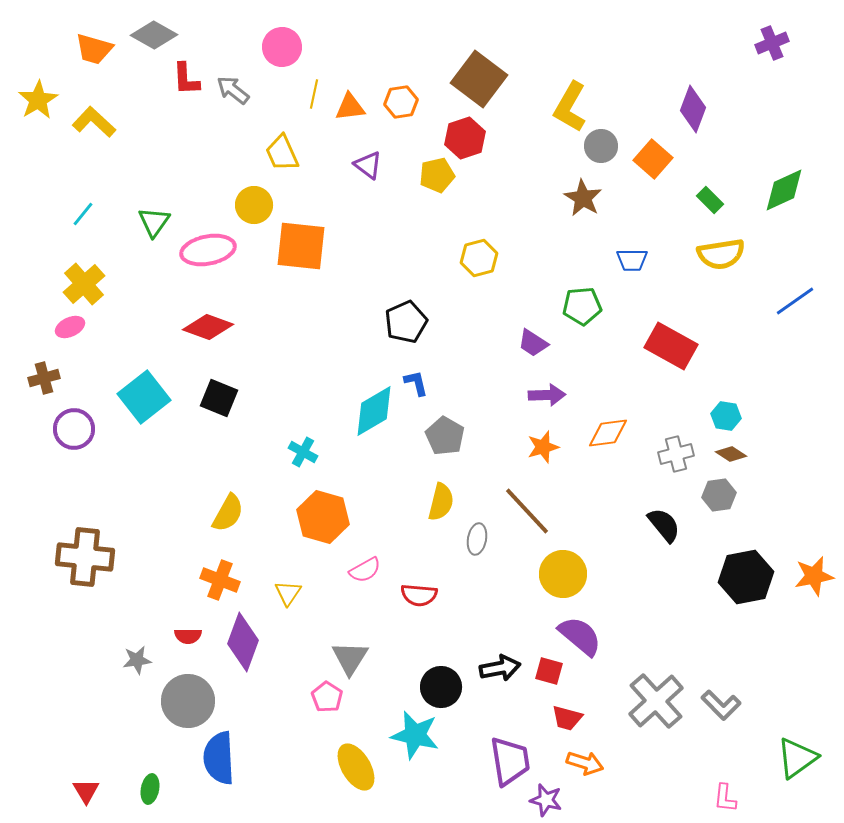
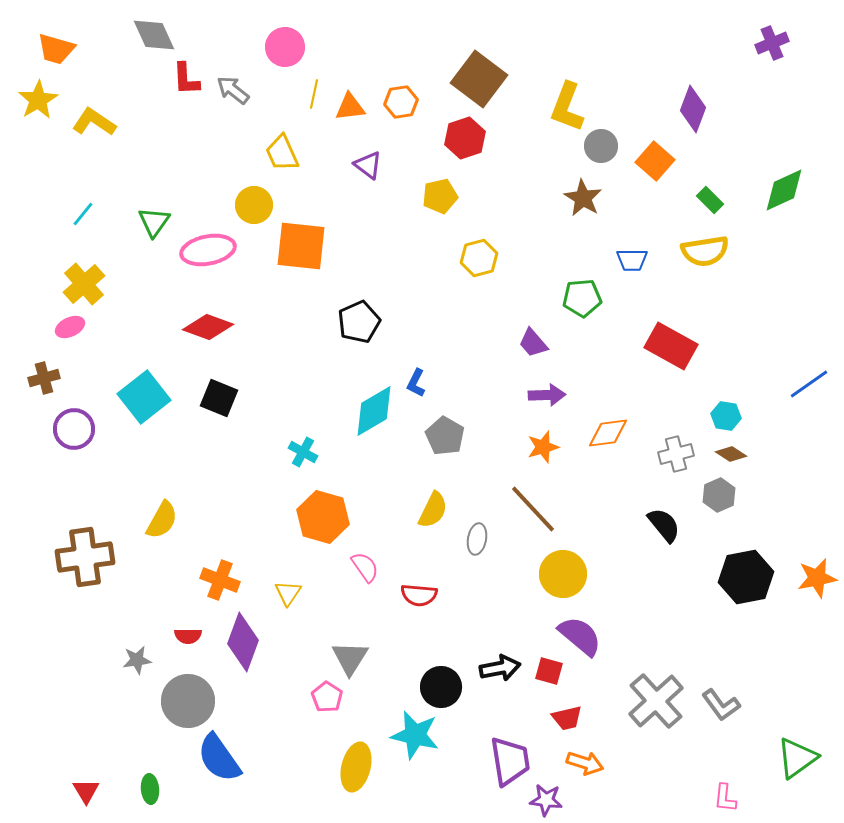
gray diamond at (154, 35): rotated 36 degrees clockwise
pink circle at (282, 47): moved 3 px right
orange trapezoid at (94, 49): moved 38 px left
yellow L-shape at (570, 107): moved 3 px left; rotated 9 degrees counterclockwise
yellow L-shape at (94, 122): rotated 9 degrees counterclockwise
orange square at (653, 159): moved 2 px right, 2 px down
yellow pentagon at (437, 175): moved 3 px right, 21 px down
yellow semicircle at (721, 254): moved 16 px left, 3 px up
blue line at (795, 301): moved 14 px right, 83 px down
green pentagon at (582, 306): moved 8 px up
black pentagon at (406, 322): moved 47 px left
purple trapezoid at (533, 343): rotated 16 degrees clockwise
blue L-shape at (416, 383): rotated 140 degrees counterclockwise
gray hexagon at (719, 495): rotated 16 degrees counterclockwise
yellow semicircle at (441, 502): moved 8 px left, 8 px down; rotated 12 degrees clockwise
brown line at (527, 511): moved 6 px right, 2 px up
yellow semicircle at (228, 513): moved 66 px left, 7 px down
brown cross at (85, 557): rotated 14 degrees counterclockwise
pink semicircle at (365, 570): moved 3 px up; rotated 96 degrees counterclockwise
orange star at (814, 576): moved 3 px right, 2 px down
gray L-shape at (721, 705): rotated 9 degrees clockwise
red trapezoid at (567, 718): rotated 28 degrees counterclockwise
blue semicircle at (219, 758): rotated 32 degrees counterclockwise
yellow ellipse at (356, 767): rotated 45 degrees clockwise
green ellipse at (150, 789): rotated 16 degrees counterclockwise
purple star at (546, 800): rotated 8 degrees counterclockwise
